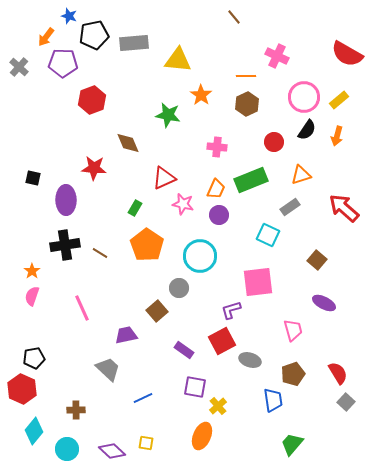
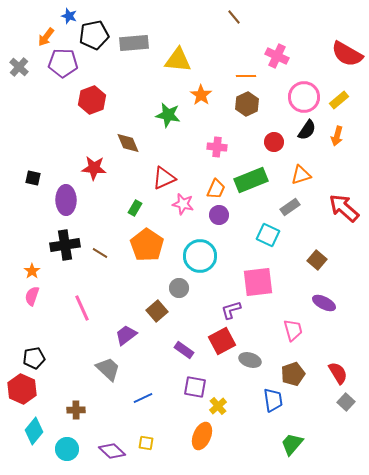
purple trapezoid at (126, 335): rotated 25 degrees counterclockwise
